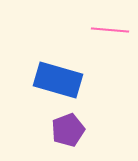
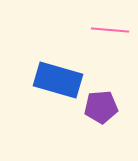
purple pentagon: moved 33 px right, 23 px up; rotated 16 degrees clockwise
